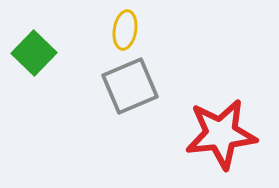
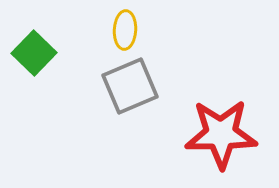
yellow ellipse: rotated 6 degrees counterclockwise
red star: rotated 6 degrees clockwise
